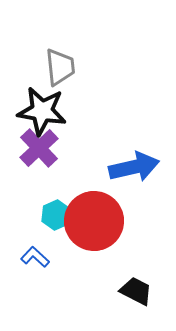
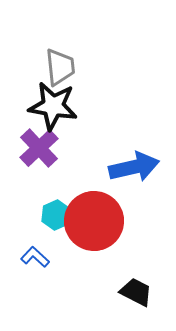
black star: moved 11 px right, 5 px up
black trapezoid: moved 1 px down
